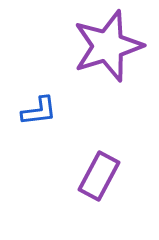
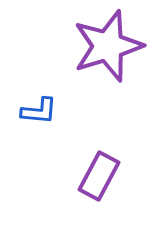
blue L-shape: rotated 12 degrees clockwise
